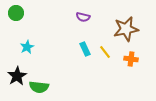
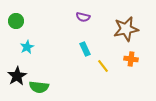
green circle: moved 8 px down
yellow line: moved 2 px left, 14 px down
